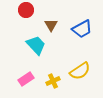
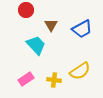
yellow cross: moved 1 px right, 1 px up; rotated 32 degrees clockwise
